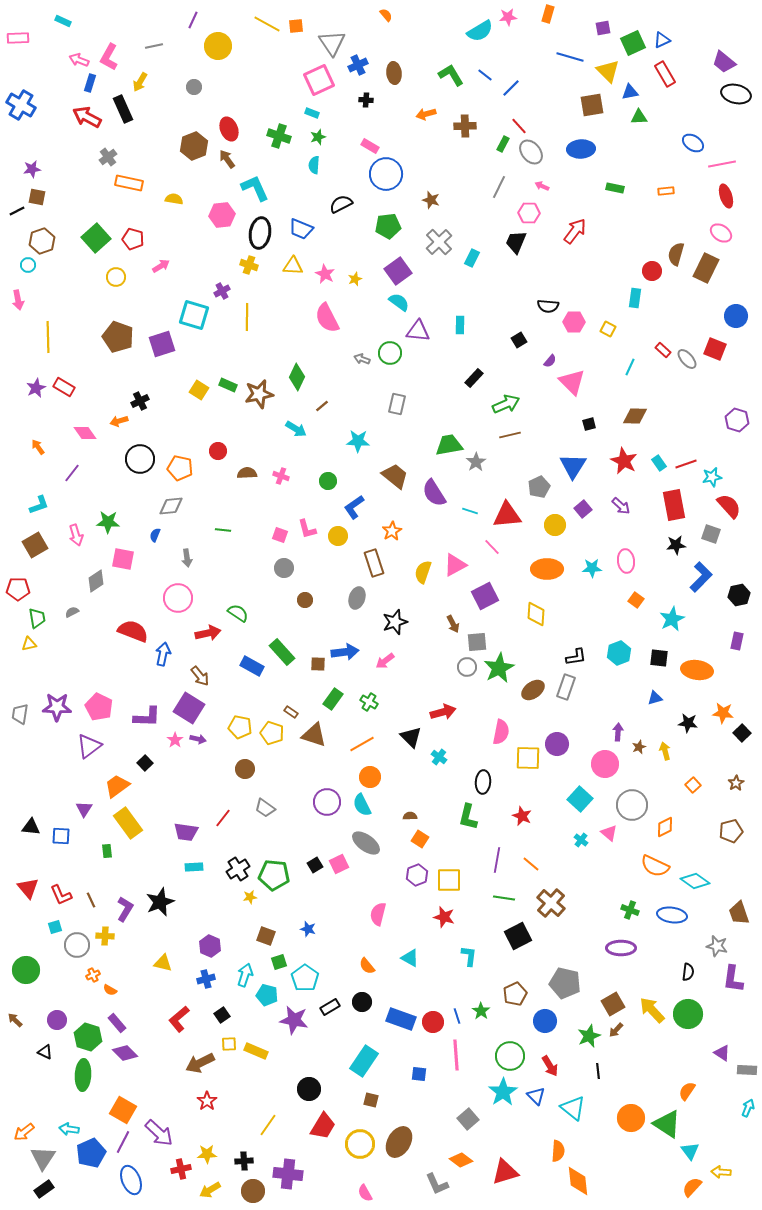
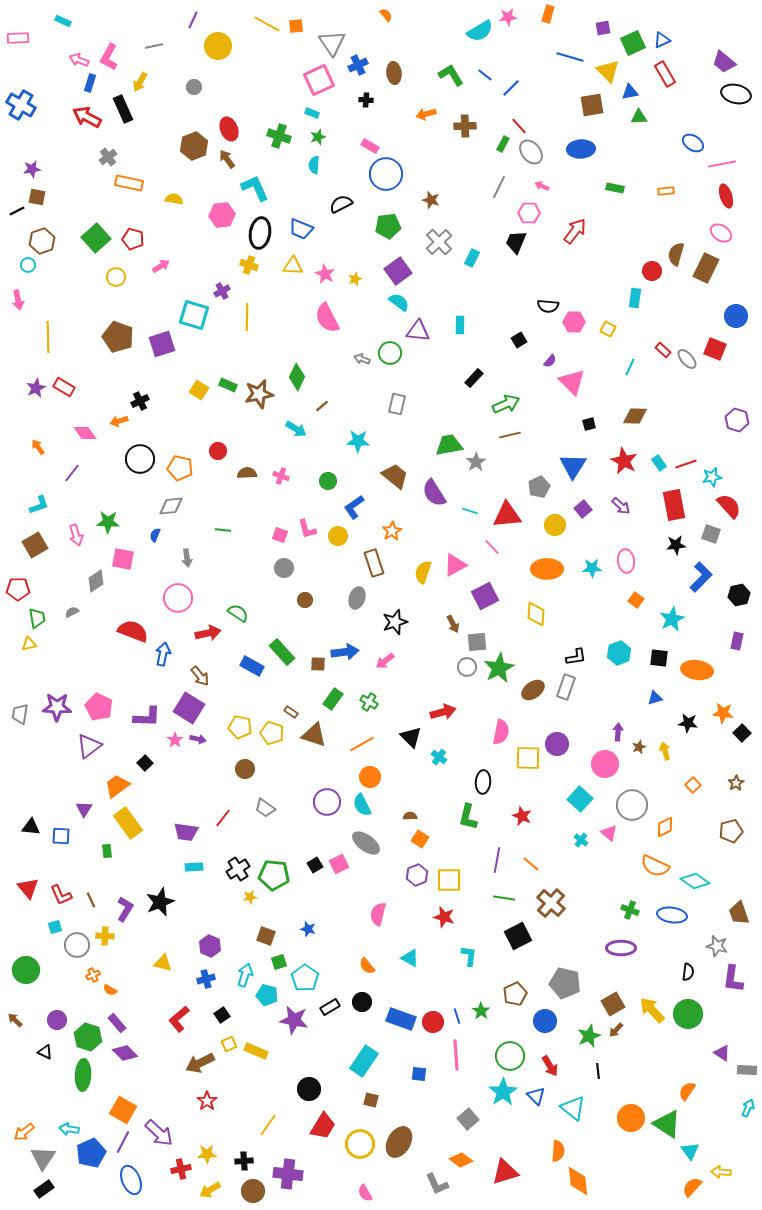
yellow square at (229, 1044): rotated 21 degrees counterclockwise
